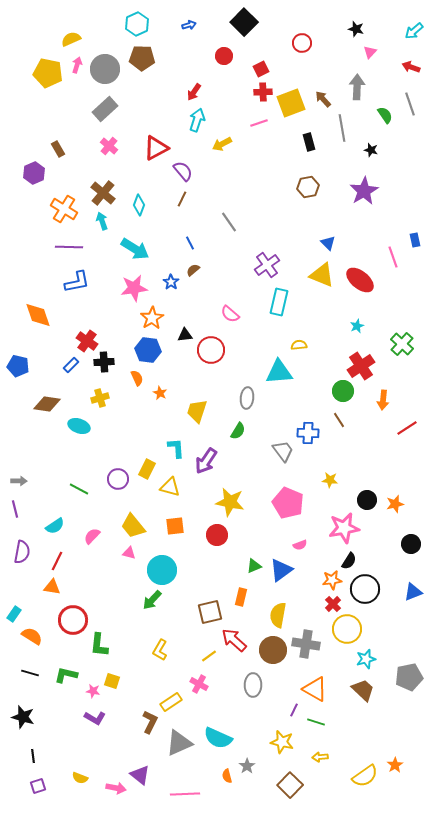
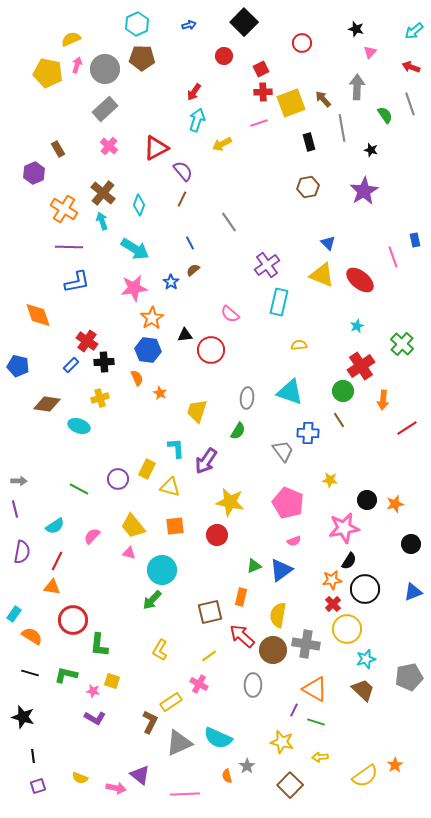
cyan triangle at (279, 372): moved 11 px right, 20 px down; rotated 24 degrees clockwise
pink semicircle at (300, 545): moved 6 px left, 4 px up
red arrow at (234, 640): moved 8 px right, 4 px up
